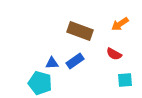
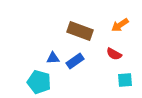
orange arrow: moved 1 px down
blue triangle: moved 1 px right, 5 px up
cyan pentagon: moved 1 px left, 1 px up
